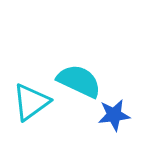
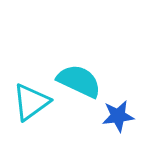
blue star: moved 4 px right, 1 px down
